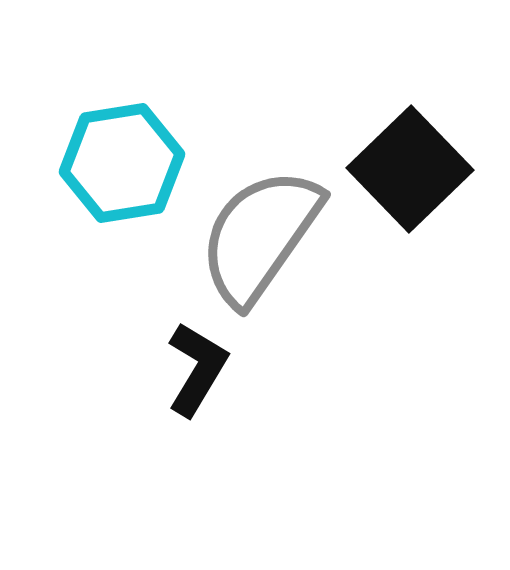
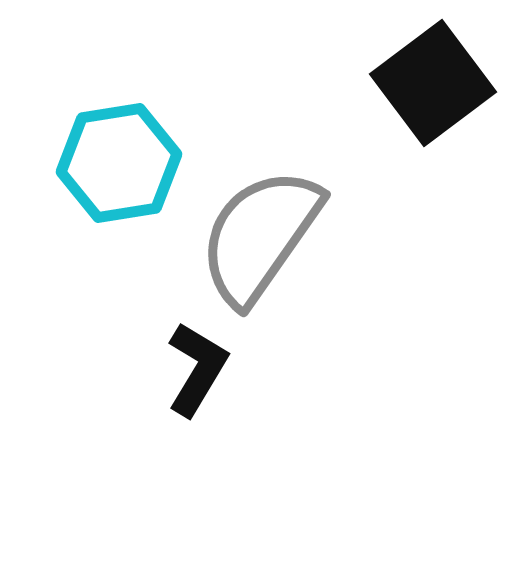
cyan hexagon: moved 3 px left
black square: moved 23 px right, 86 px up; rotated 7 degrees clockwise
